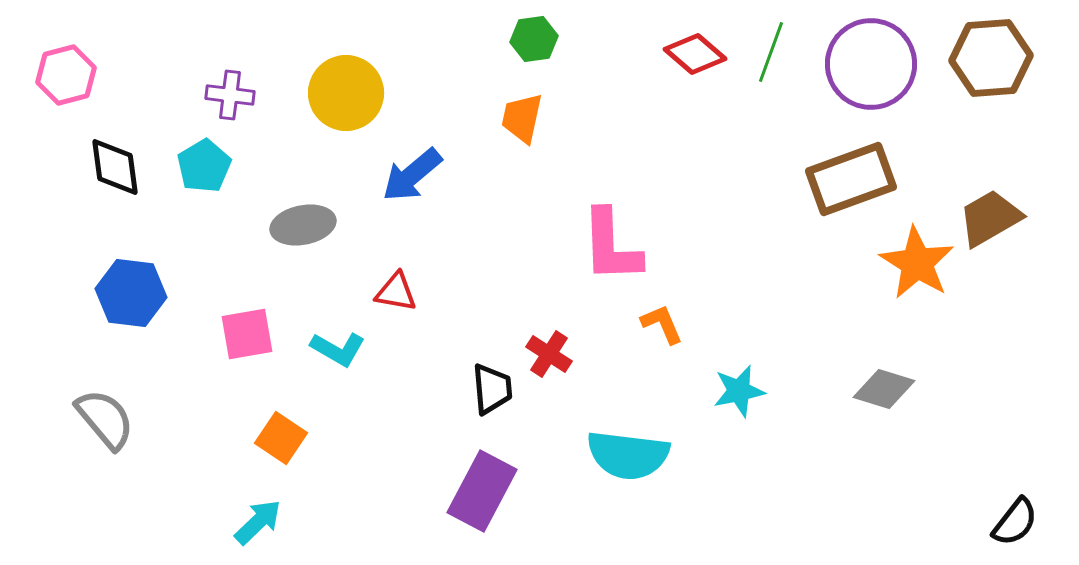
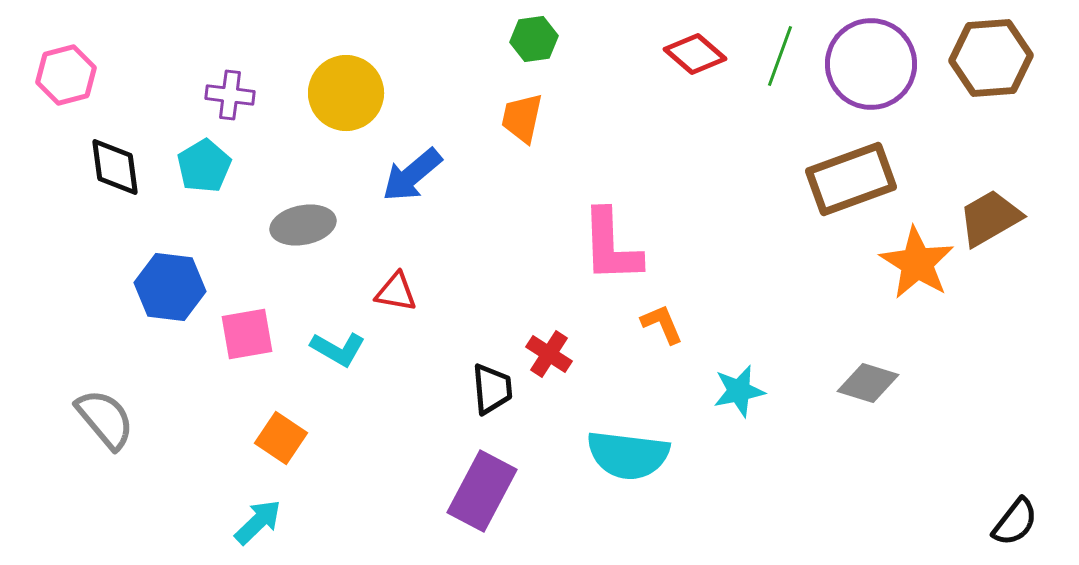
green line: moved 9 px right, 4 px down
blue hexagon: moved 39 px right, 6 px up
gray diamond: moved 16 px left, 6 px up
